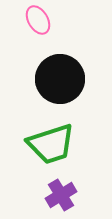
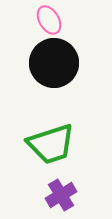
pink ellipse: moved 11 px right
black circle: moved 6 px left, 16 px up
